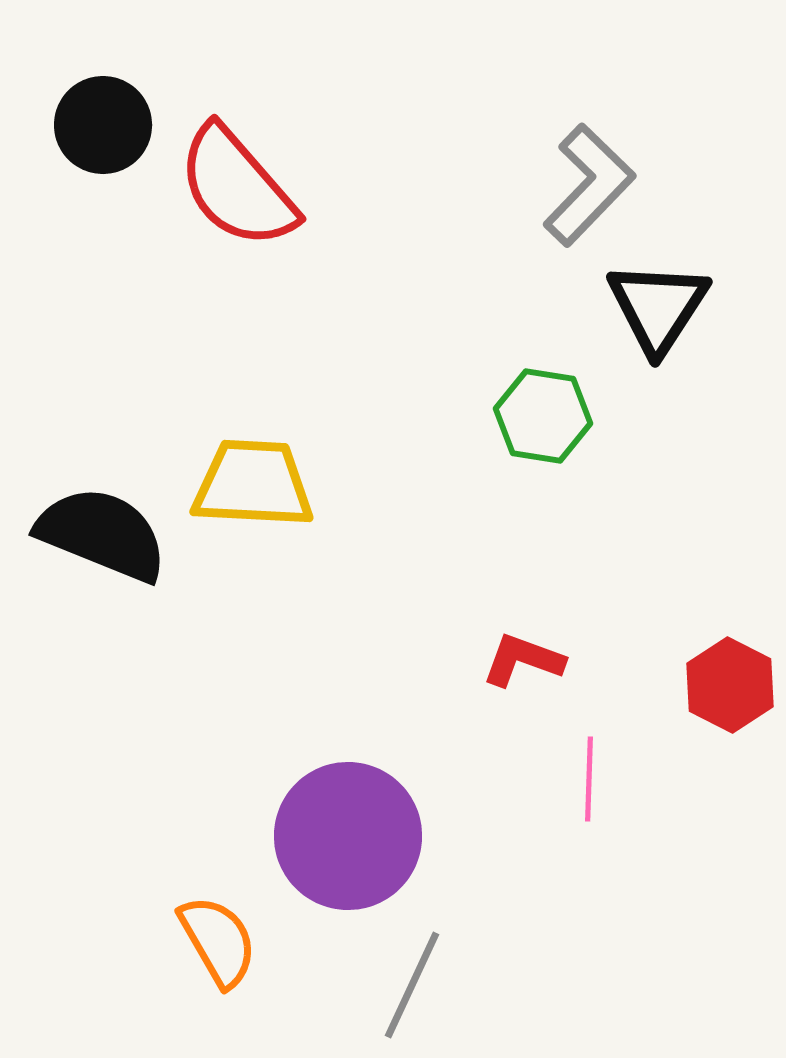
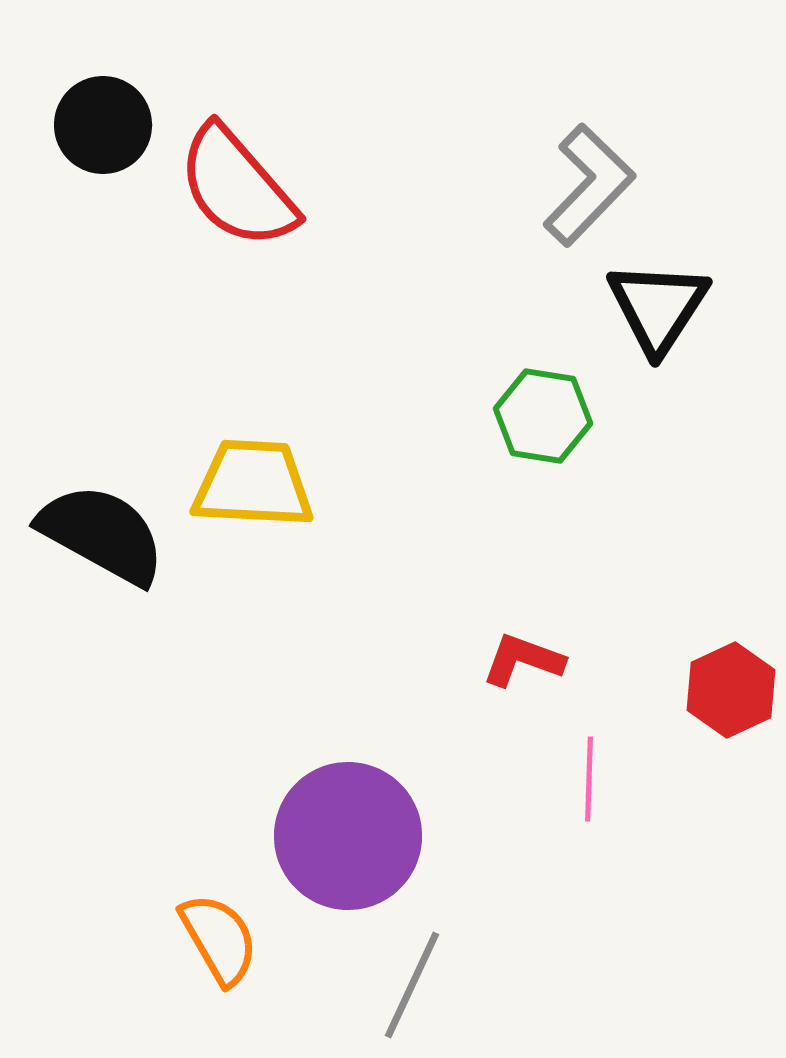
black semicircle: rotated 7 degrees clockwise
red hexagon: moved 1 px right, 5 px down; rotated 8 degrees clockwise
orange semicircle: moved 1 px right, 2 px up
